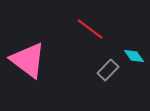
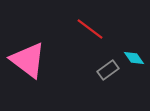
cyan diamond: moved 2 px down
gray rectangle: rotated 10 degrees clockwise
